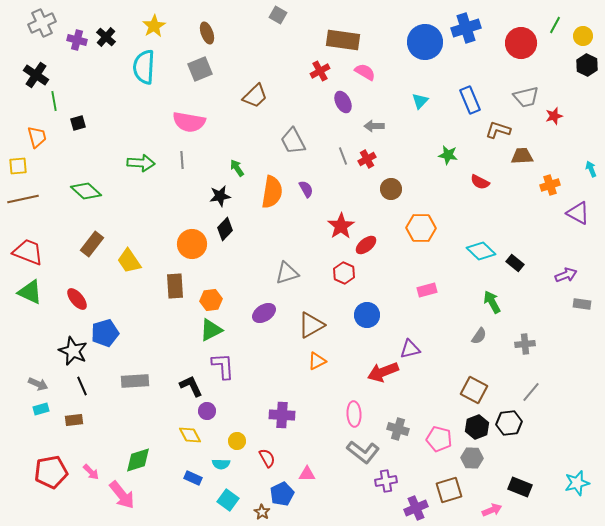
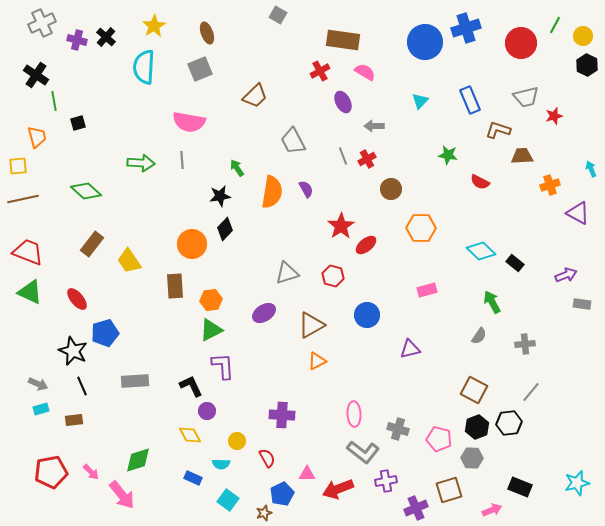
red hexagon at (344, 273): moved 11 px left, 3 px down; rotated 10 degrees counterclockwise
red arrow at (383, 372): moved 45 px left, 117 px down
brown star at (262, 512): moved 2 px right, 1 px down; rotated 21 degrees clockwise
